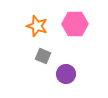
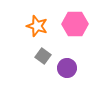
gray square: rotated 14 degrees clockwise
purple circle: moved 1 px right, 6 px up
